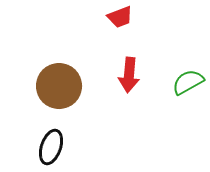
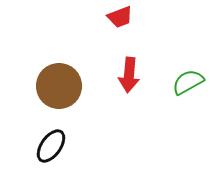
black ellipse: moved 1 px up; rotated 16 degrees clockwise
